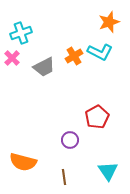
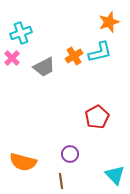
cyan L-shape: rotated 40 degrees counterclockwise
purple circle: moved 14 px down
cyan triangle: moved 7 px right, 4 px down; rotated 10 degrees counterclockwise
brown line: moved 3 px left, 4 px down
